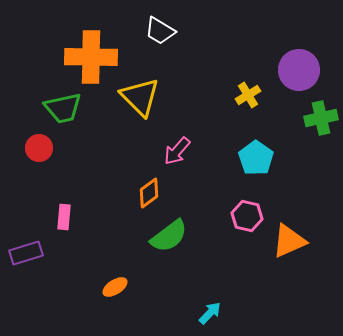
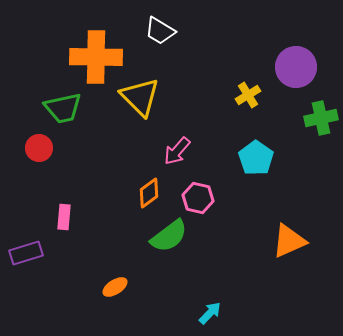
orange cross: moved 5 px right
purple circle: moved 3 px left, 3 px up
pink hexagon: moved 49 px left, 18 px up
